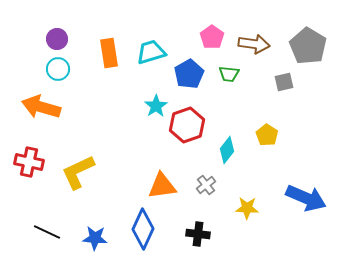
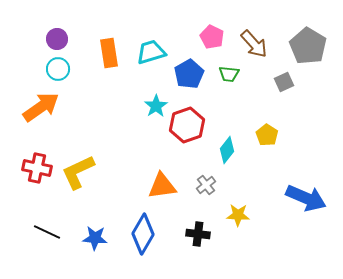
pink pentagon: rotated 10 degrees counterclockwise
brown arrow: rotated 40 degrees clockwise
gray square: rotated 12 degrees counterclockwise
orange arrow: rotated 129 degrees clockwise
red cross: moved 8 px right, 6 px down
yellow star: moved 9 px left, 7 px down
blue diamond: moved 5 px down; rotated 6 degrees clockwise
